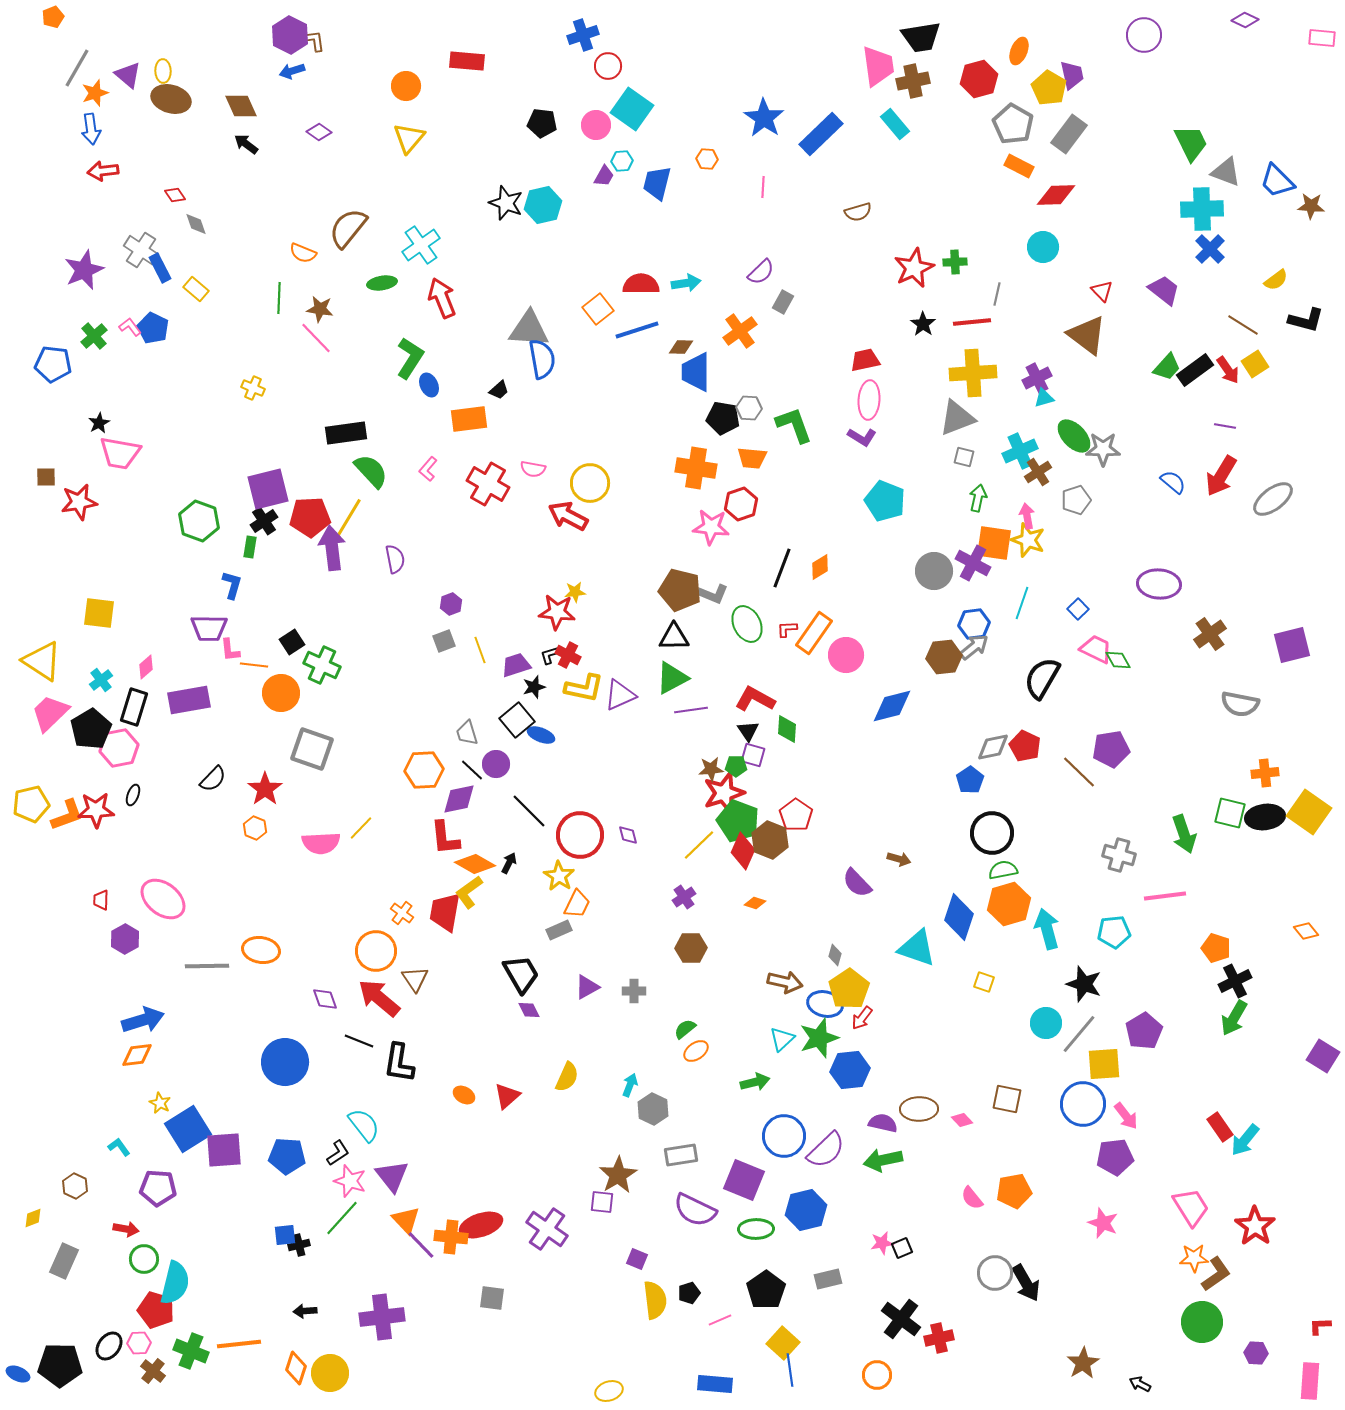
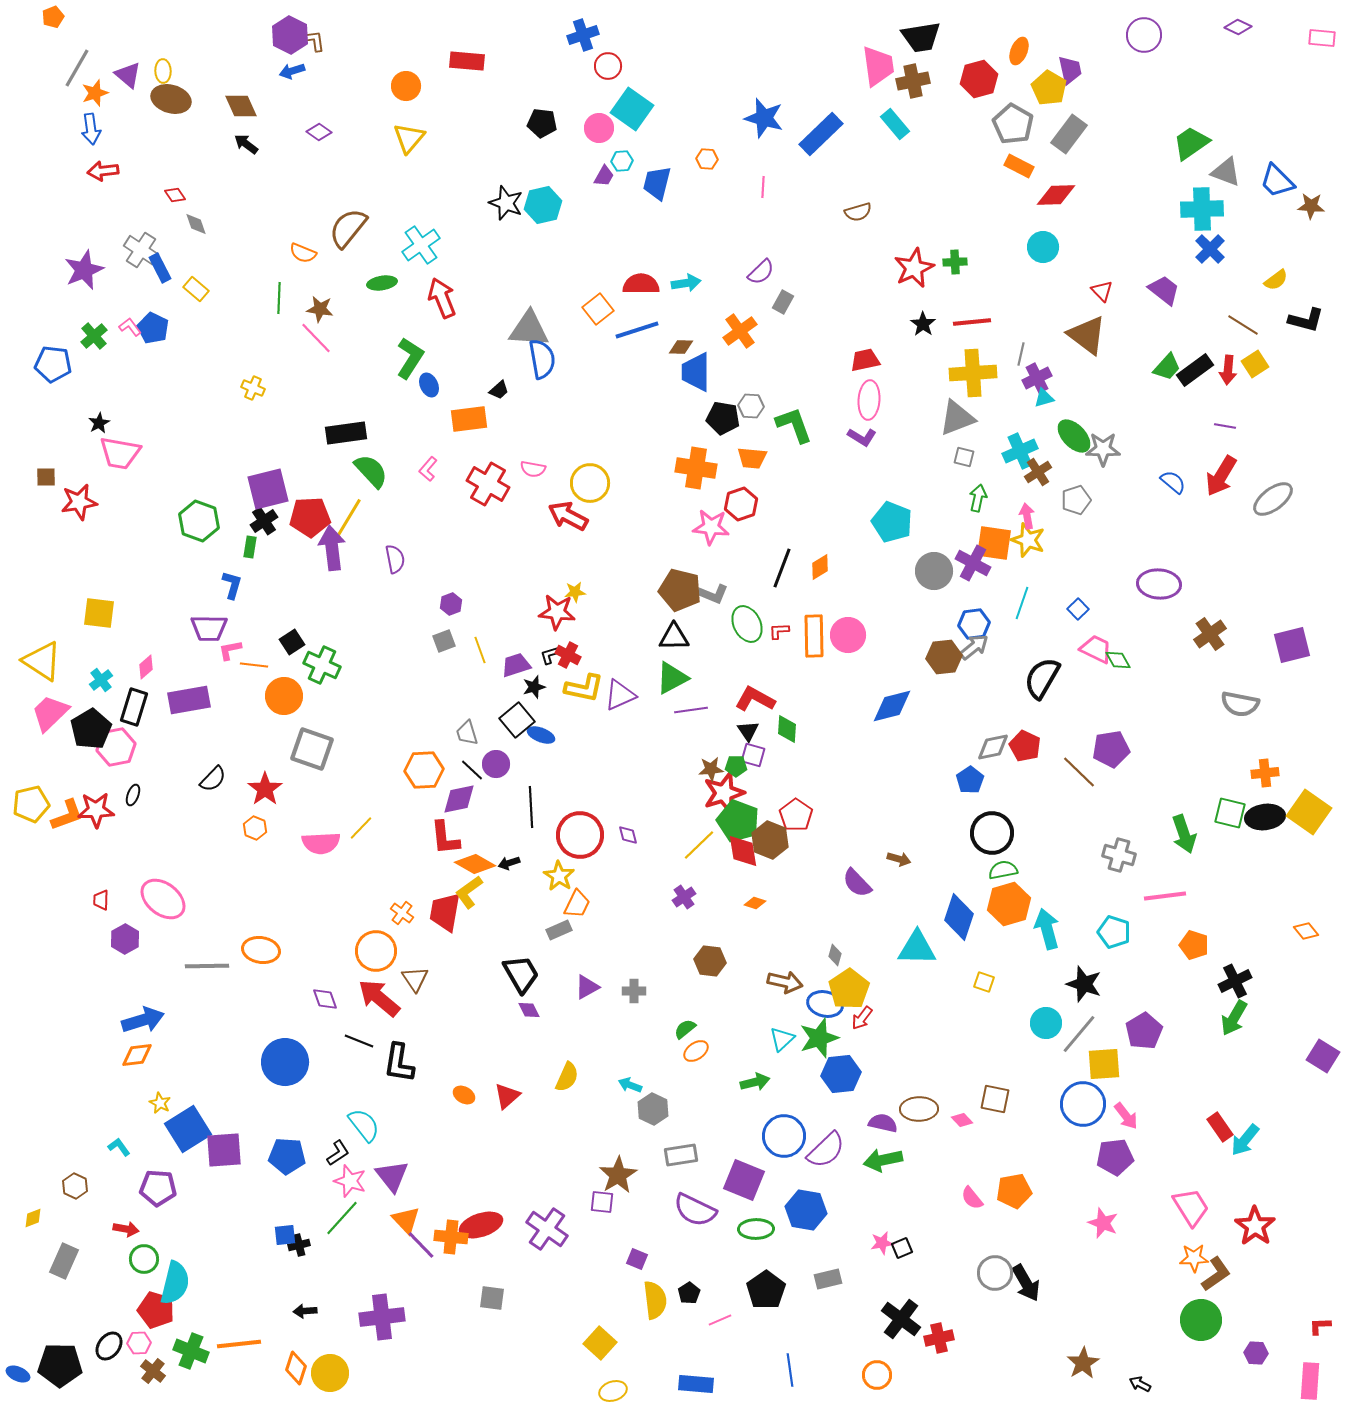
purple diamond at (1245, 20): moved 7 px left, 7 px down
purple trapezoid at (1072, 75): moved 2 px left, 5 px up
blue star at (764, 118): rotated 18 degrees counterclockwise
pink circle at (596, 125): moved 3 px right, 3 px down
green trapezoid at (1191, 143): rotated 99 degrees counterclockwise
gray line at (997, 294): moved 24 px right, 60 px down
red arrow at (1228, 370): rotated 40 degrees clockwise
gray hexagon at (749, 408): moved 2 px right, 2 px up
cyan pentagon at (885, 501): moved 7 px right, 21 px down
red L-shape at (787, 629): moved 8 px left, 2 px down
orange rectangle at (814, 633): moved 3 px down; rotated 36 degrees counterclockwise
pink L-shape at (230, 650): rotated 85 degrees clockwise
pink circle at (846, 655): moved 2 px right, 20 px up
orange circle at (281, 693): moved 3 px right, 3 px down
pink hexagon at (119, 748): moved 3 px left, 1 px up
black line at (529, 811): moved 2 px right, 4 px up; rotated 42 degrees clockwise
red diamond at (743, 851): rotated 33 degrees counterclockwise
black arrow at (509, 863): rotated 135 degrees counterclockwise
cyan pentagon at (1114, 932): rotated 24 degrees clockwise
brown hexagon at (691, 948): moved 19 px right, 13 px down; rotated 8 degrees clockwise
cyan triangle at (917, 948): rotated 18 degrees counterclockwise
orange pentagon at (1216, 948): moved 22 px left, 3 px up
blue hexagon at (850, 1070): moved 9 px left, 4 px down
cyan arrow at (630, 1085): rotated 90 degrees counterclockwise
brown square at (1007, 1099): moved 12 px left
blue hexagon at (806, 1210): rotated 24 degrees clockwise
black pentagon at (689, 1293): rotated 15 degrees counterclockwise
green circle at (1202, 1322): moved 1 px left, 2 px up
yellow square at (783, 1343): moved 183 px left
blue rectangle at (715, 1384): moved 19 px left
yellow ellipse at (609, 1391): moved 4 px right
